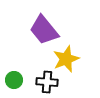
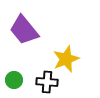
purple trapezoid: moved 20 px left
